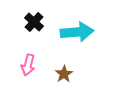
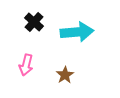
pink arrow: moved 2 px left
brown star: moved 1 px right, 1 px down
